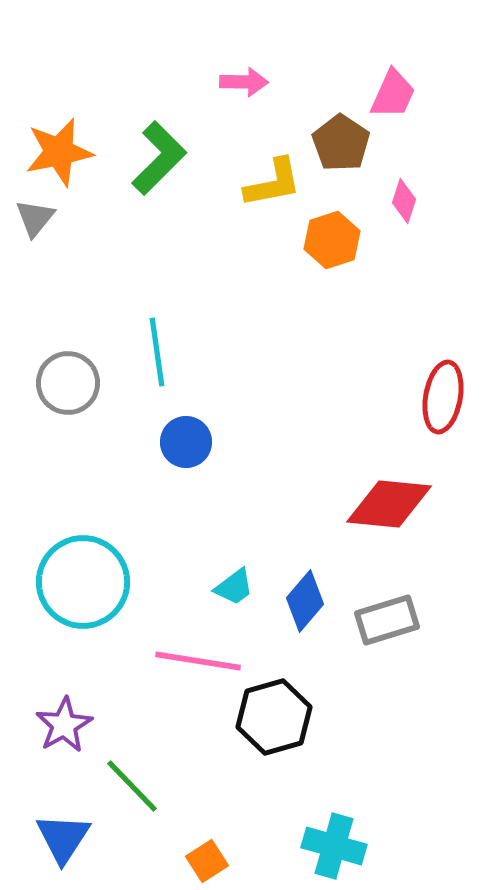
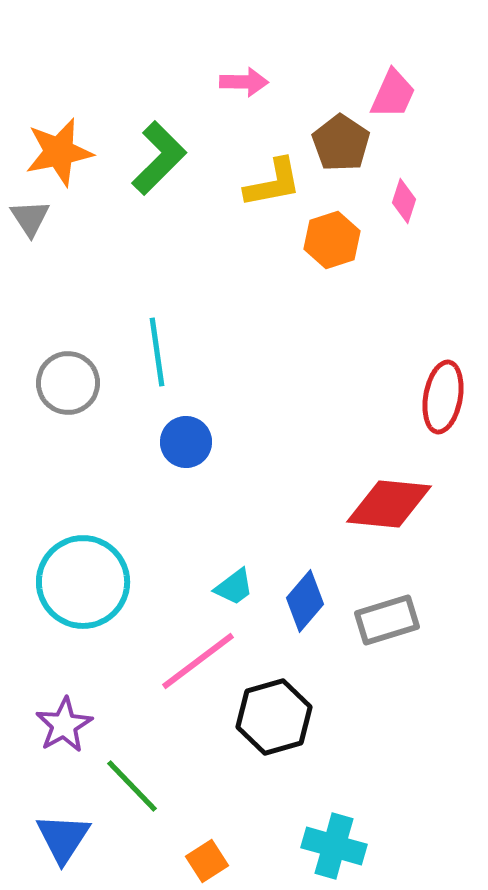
gray triangle: moved 5 px left; rotated 12 degrees counterclockwise
pink line: rotated 46 degrees counterclockwise
